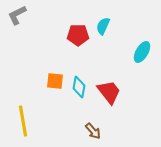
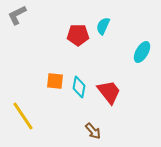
yellow line: moved 5 px up; rotated 24 degrees counterclockwise
